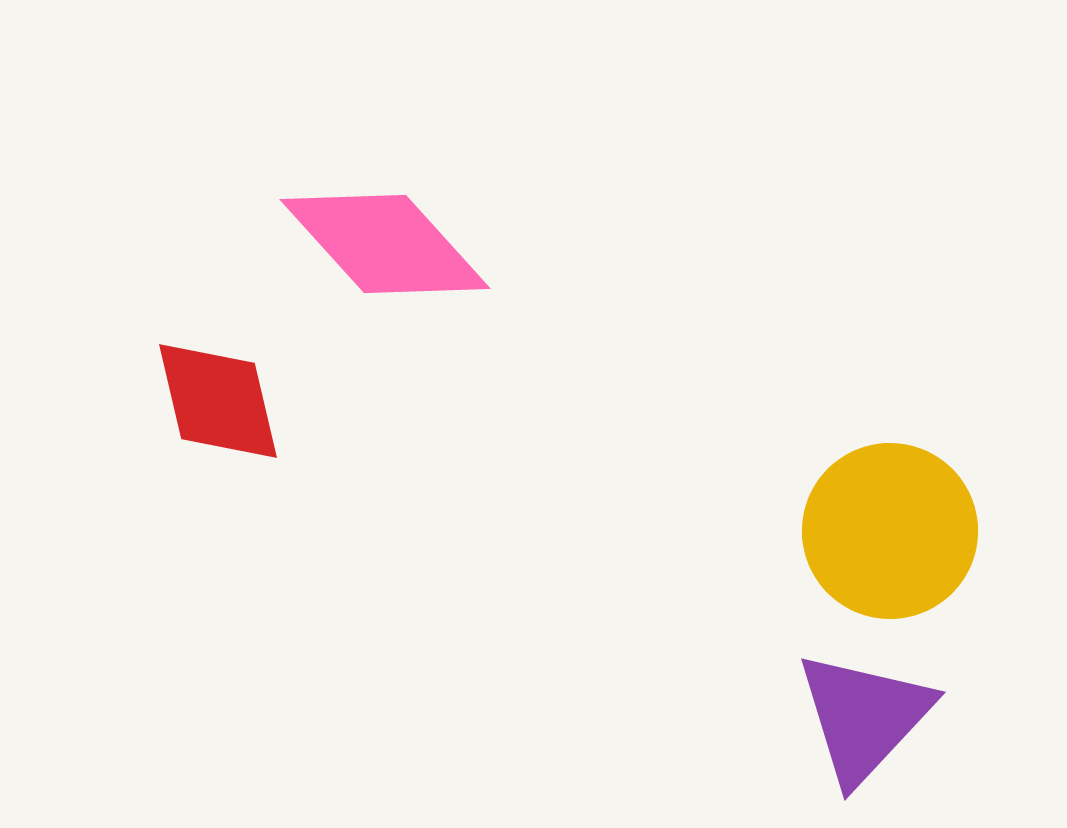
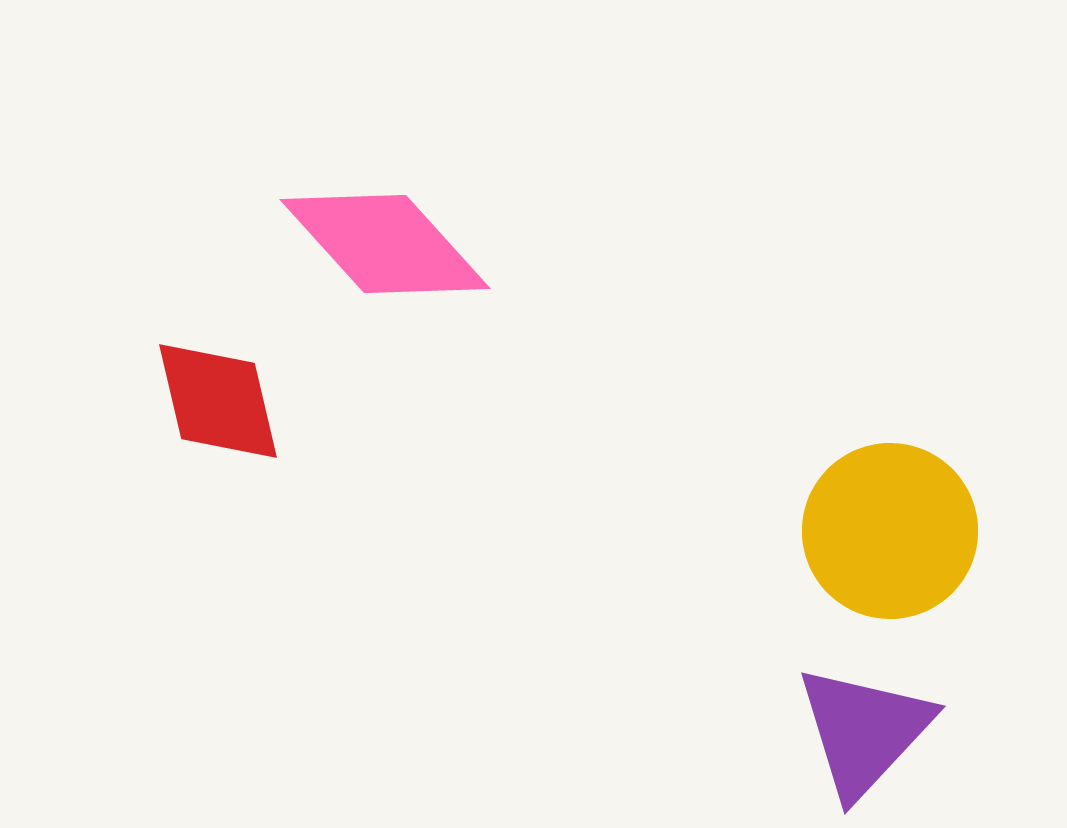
purple triangle: moved 14 px down
